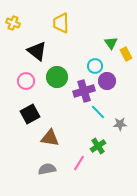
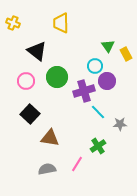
green triangle: moved 3 px left, 3 px down
black square: rotated 18 degrees counterclockwise
pink line: moved 2 px left, 1 px down
